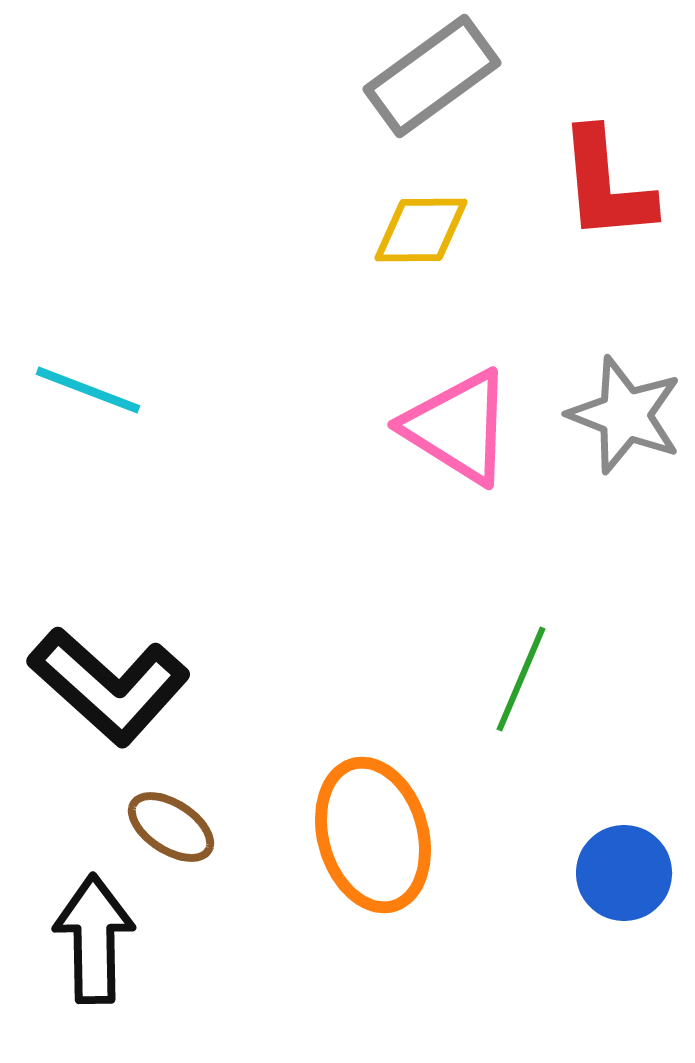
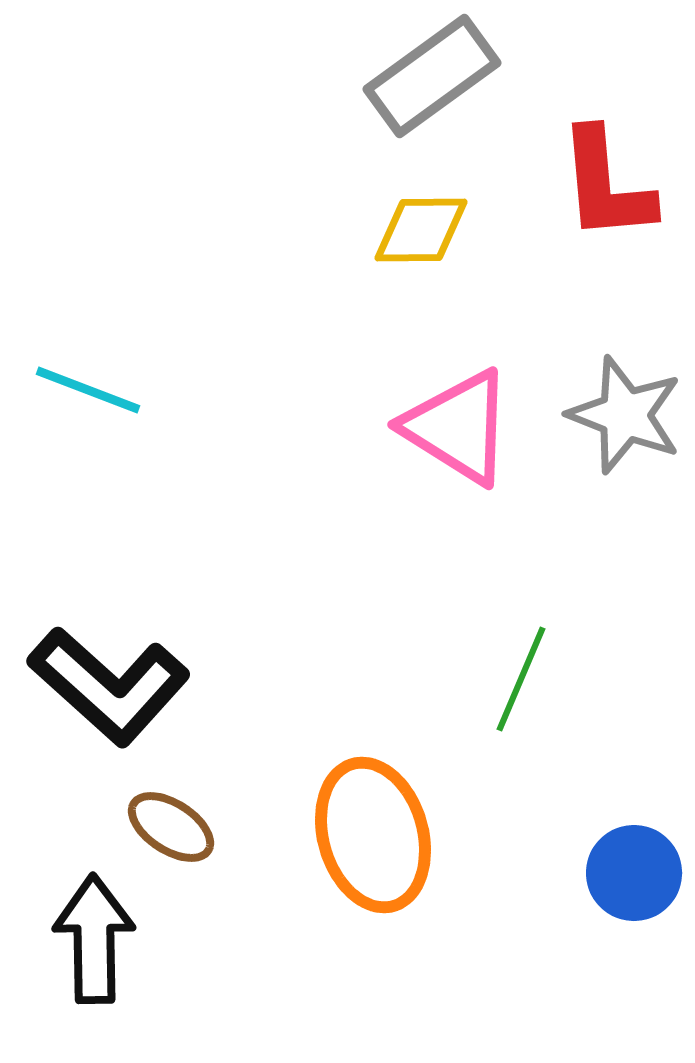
blue circle: moved 10 px right
